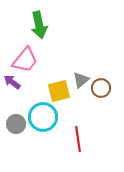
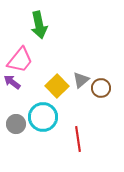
pink trapezoid: moved 5 px left
yellow square: moved 2 px left, 5 px up; rotated 30 degrees counterclockwise
